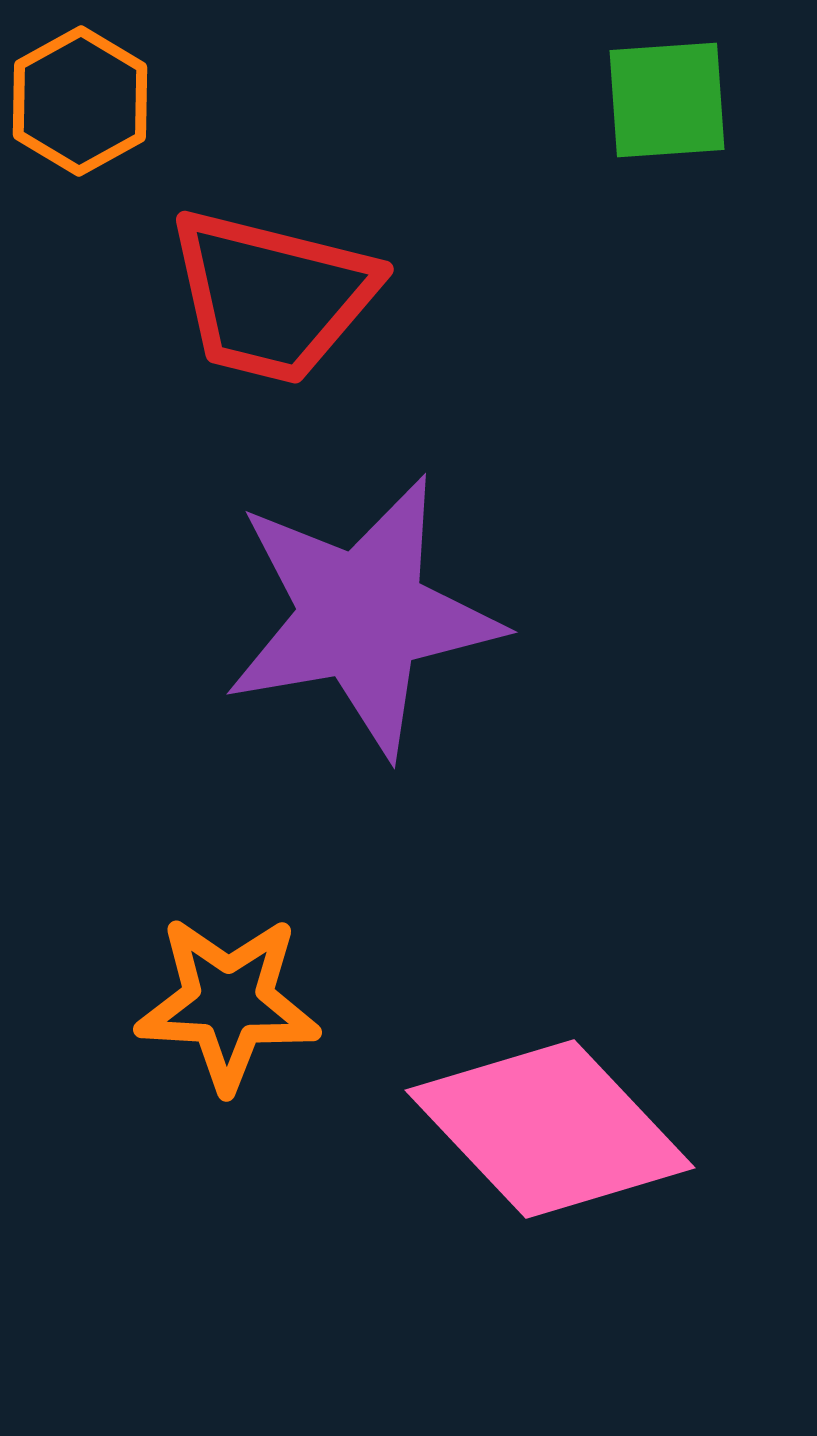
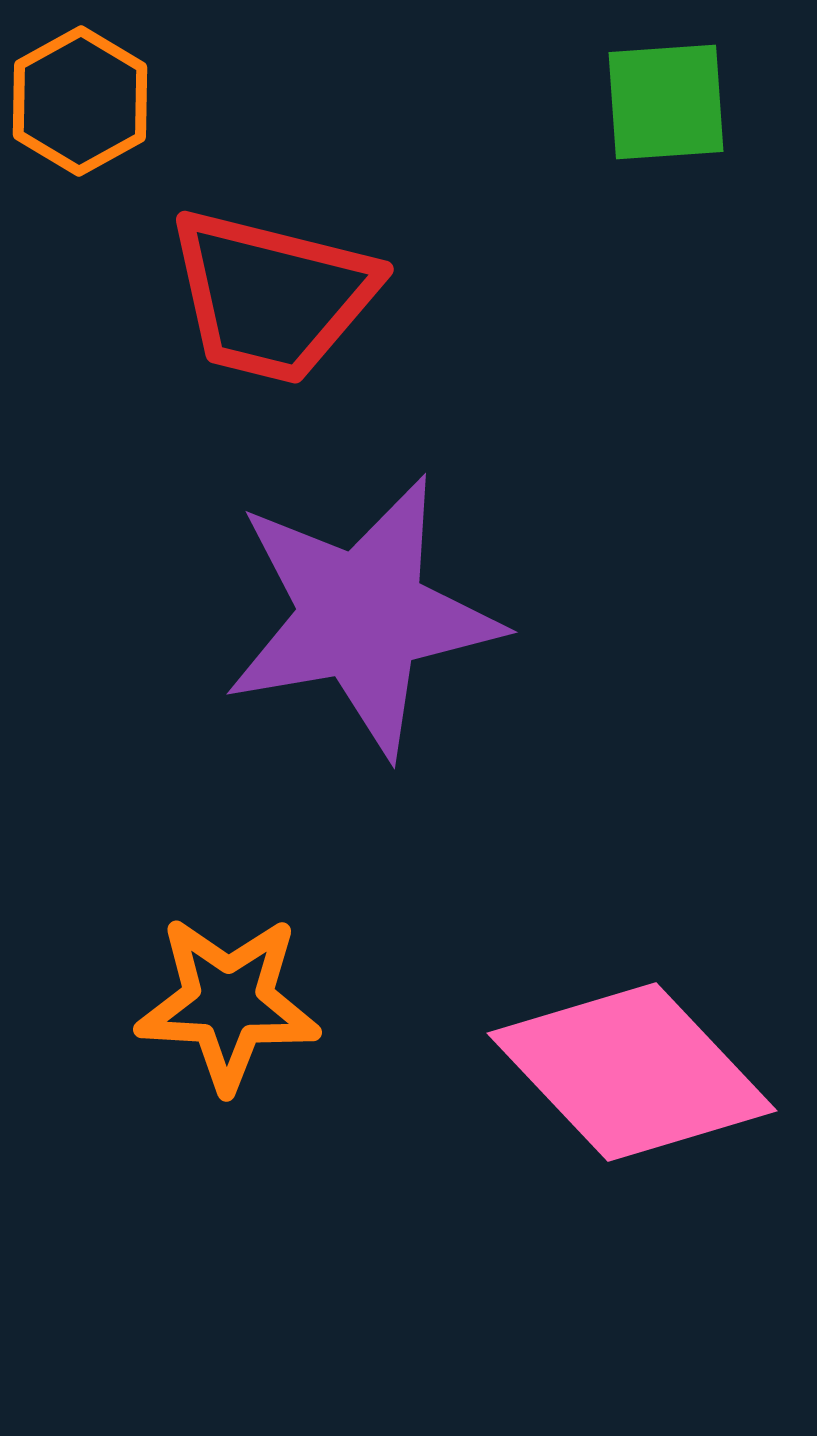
green square: moved 1 px left, 2 px down
pink diamond: moved 82 px right, 57 px up
